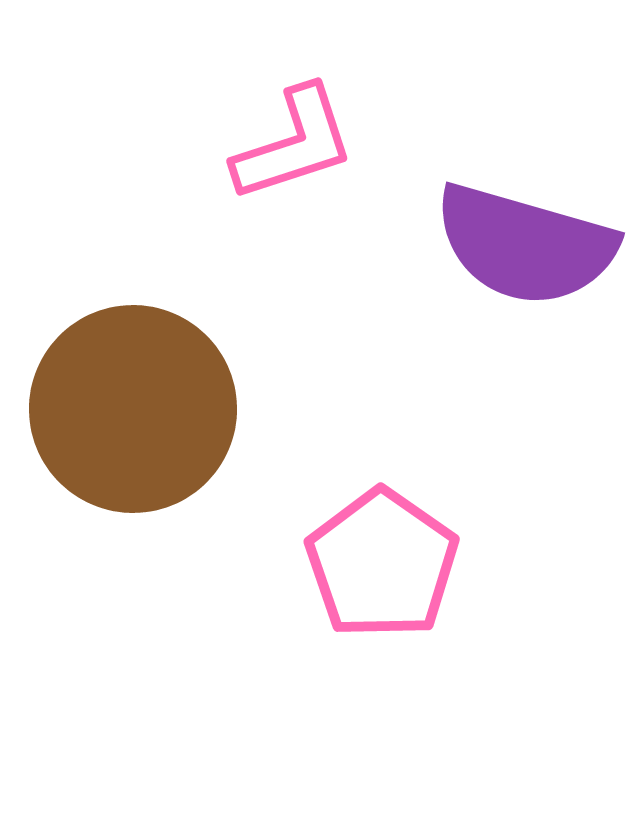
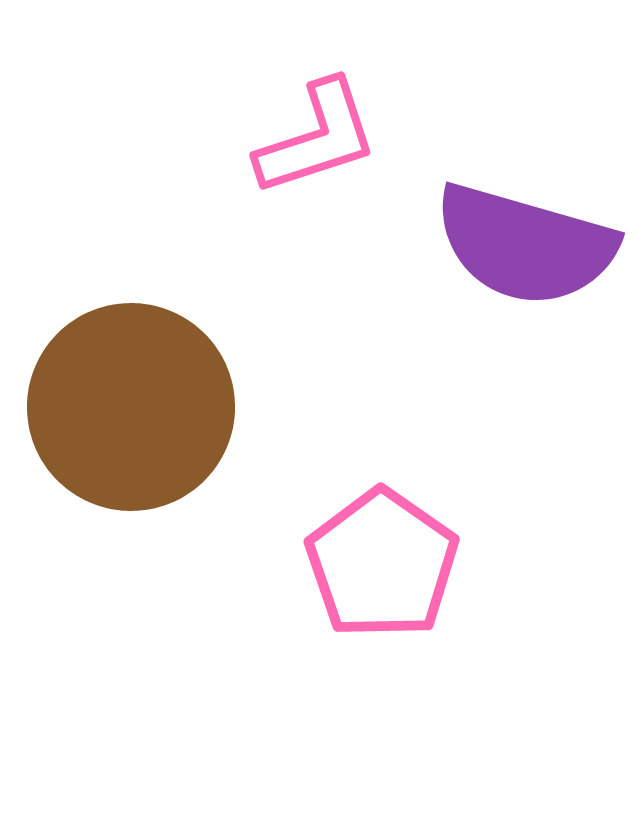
pink L-shape: moved 23 px right, 6 px up
brown circle: moved 2 px left, 2 px up
